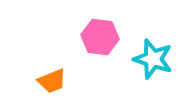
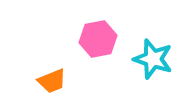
pink hexagon: moved 2 px left, 2 px down; rotated 18 degrees counterclockwise
